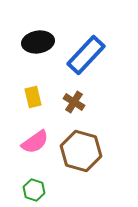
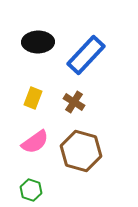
black ellipse: rotated 8 degrees clockwise
yellow rectangle: moved 1 px down; rotated 35 degrees clockwise
green hexagon: moved 3 px left
